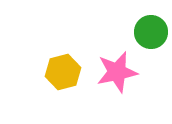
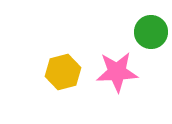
pink star: rotated 9 degrees clockwise
